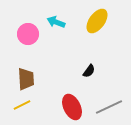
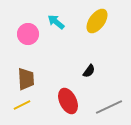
cyan arrow: rotated 18 degrees clockwise
red ellipse: moved 4 px left, 6 px up
